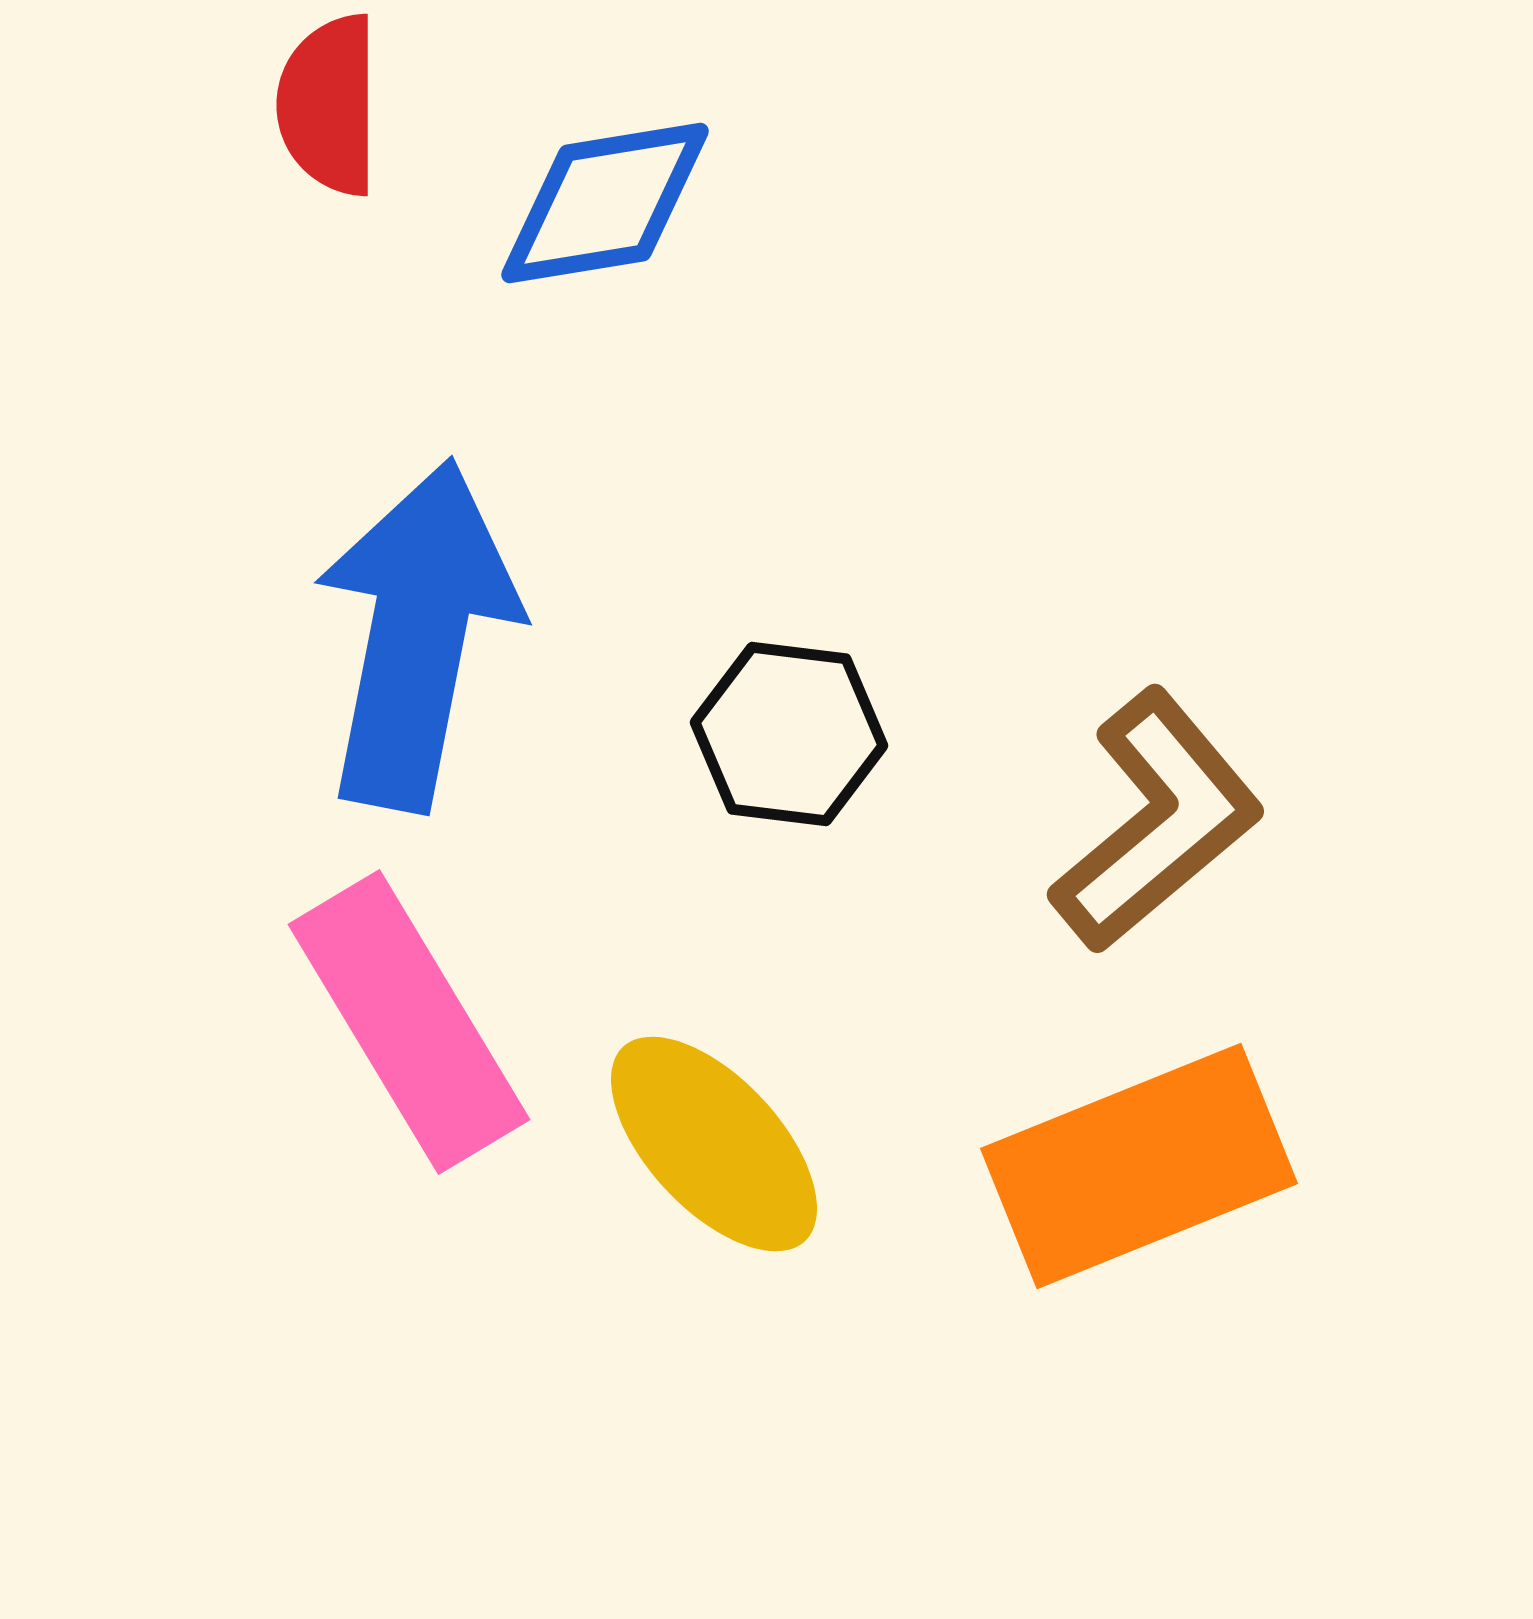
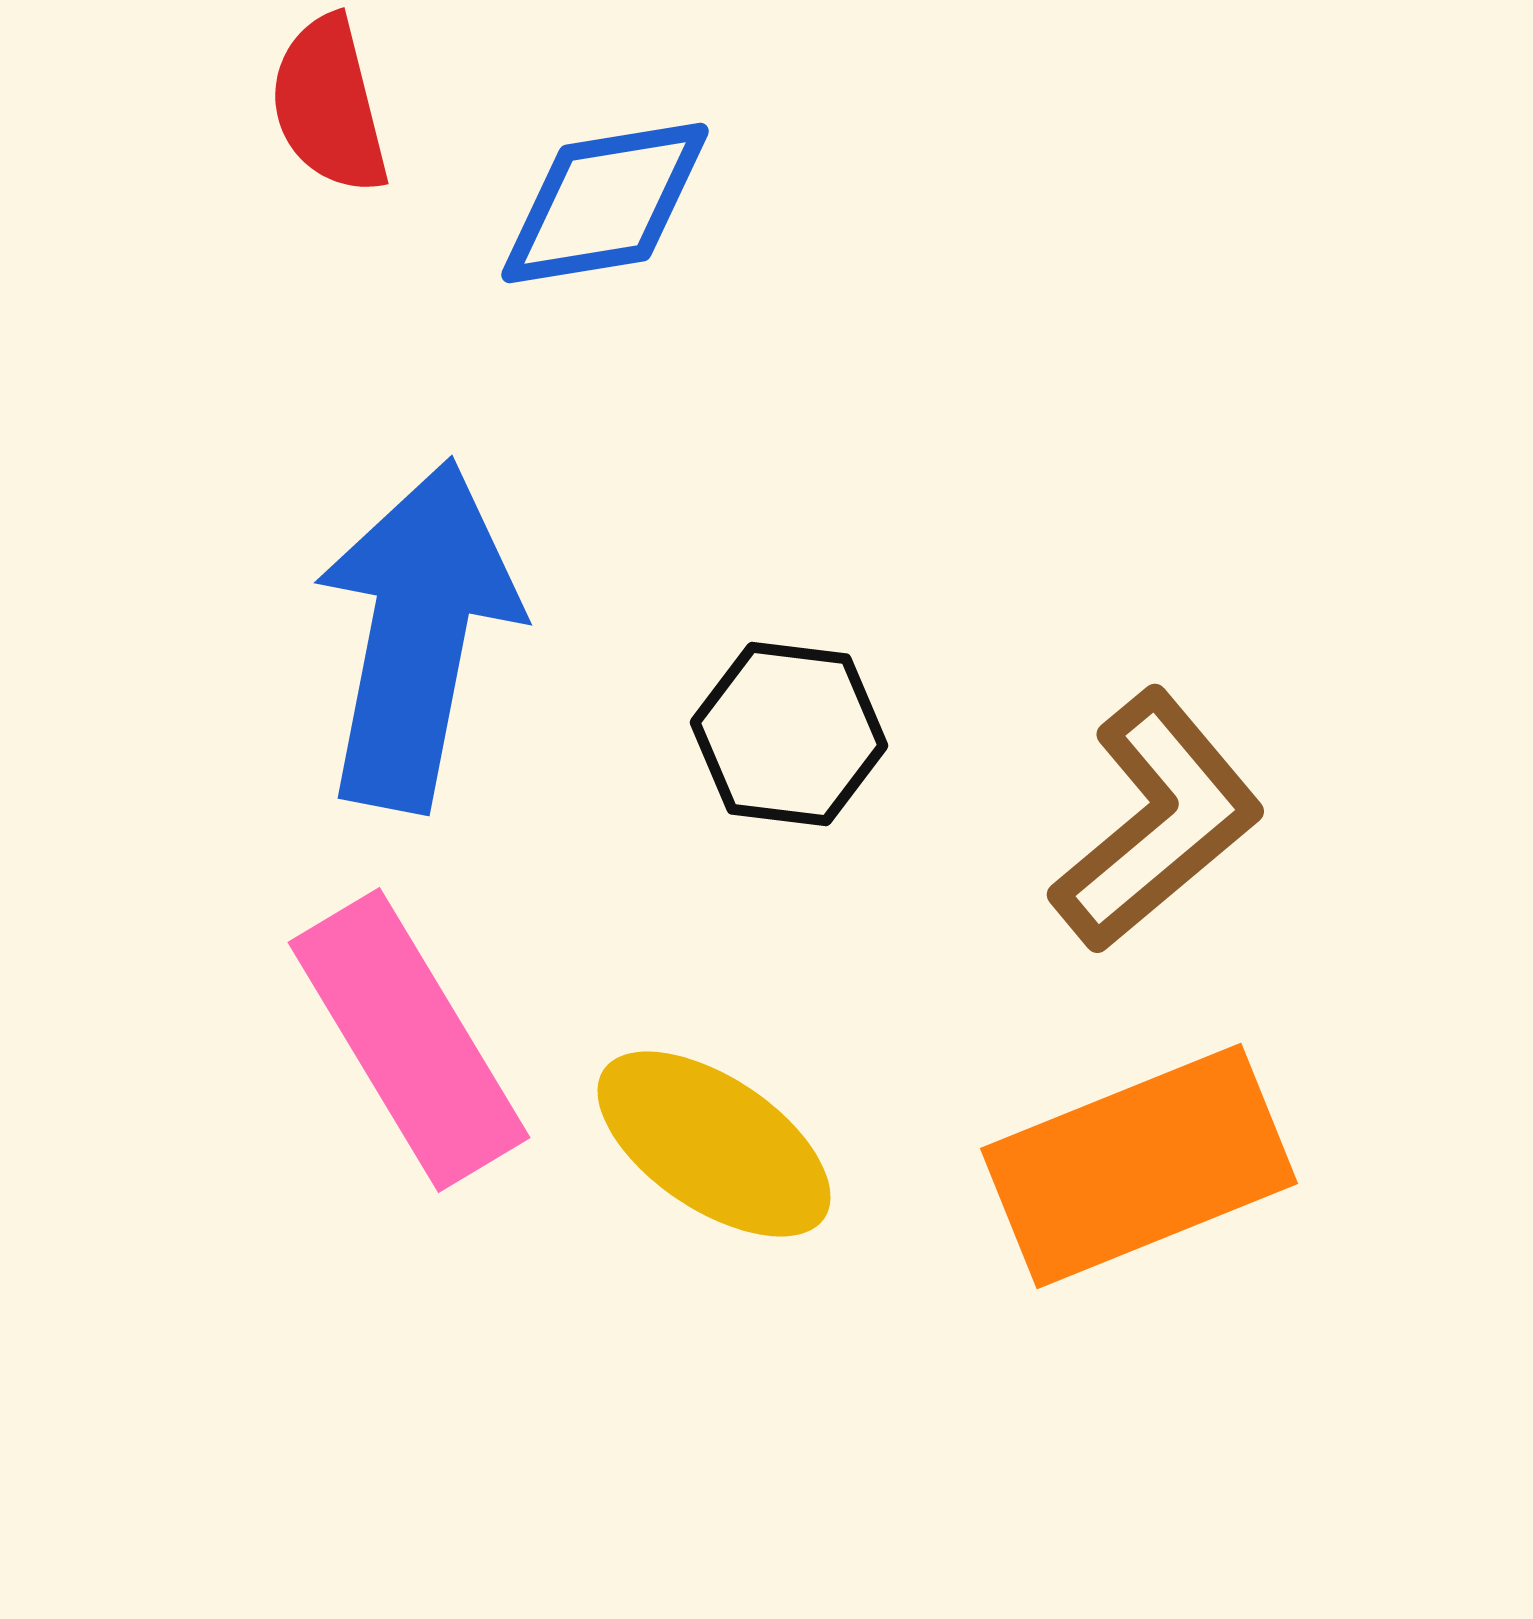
red semicircle: rotated 14 degrees counterclockwise
pink rectangle: moved 18 px down
yellow ellipse: rotated 13 degrees counterclockwise
